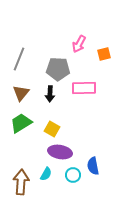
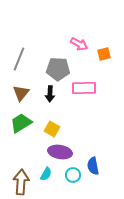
pink arrow: rotated 90 degrees counterclockwise
